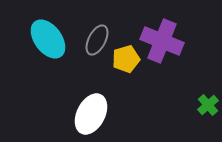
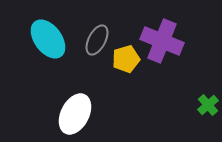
white ellipse: moved 16 px left
